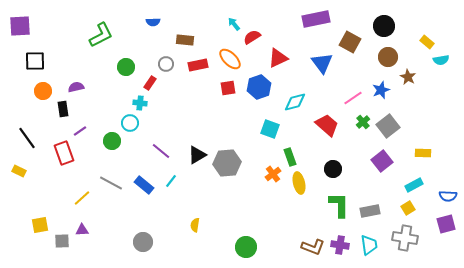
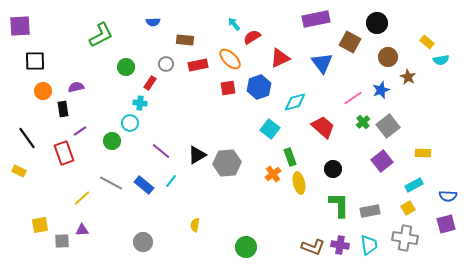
black circle at (384, 26): moved 7 px left, 3 px up
red triangle at (278, 58): moved 2 px right
red trapezoid at (327, 125): moved 4 px left, 2 px down
cyan square at (270, 129): rotated 18 degrees clockwise
